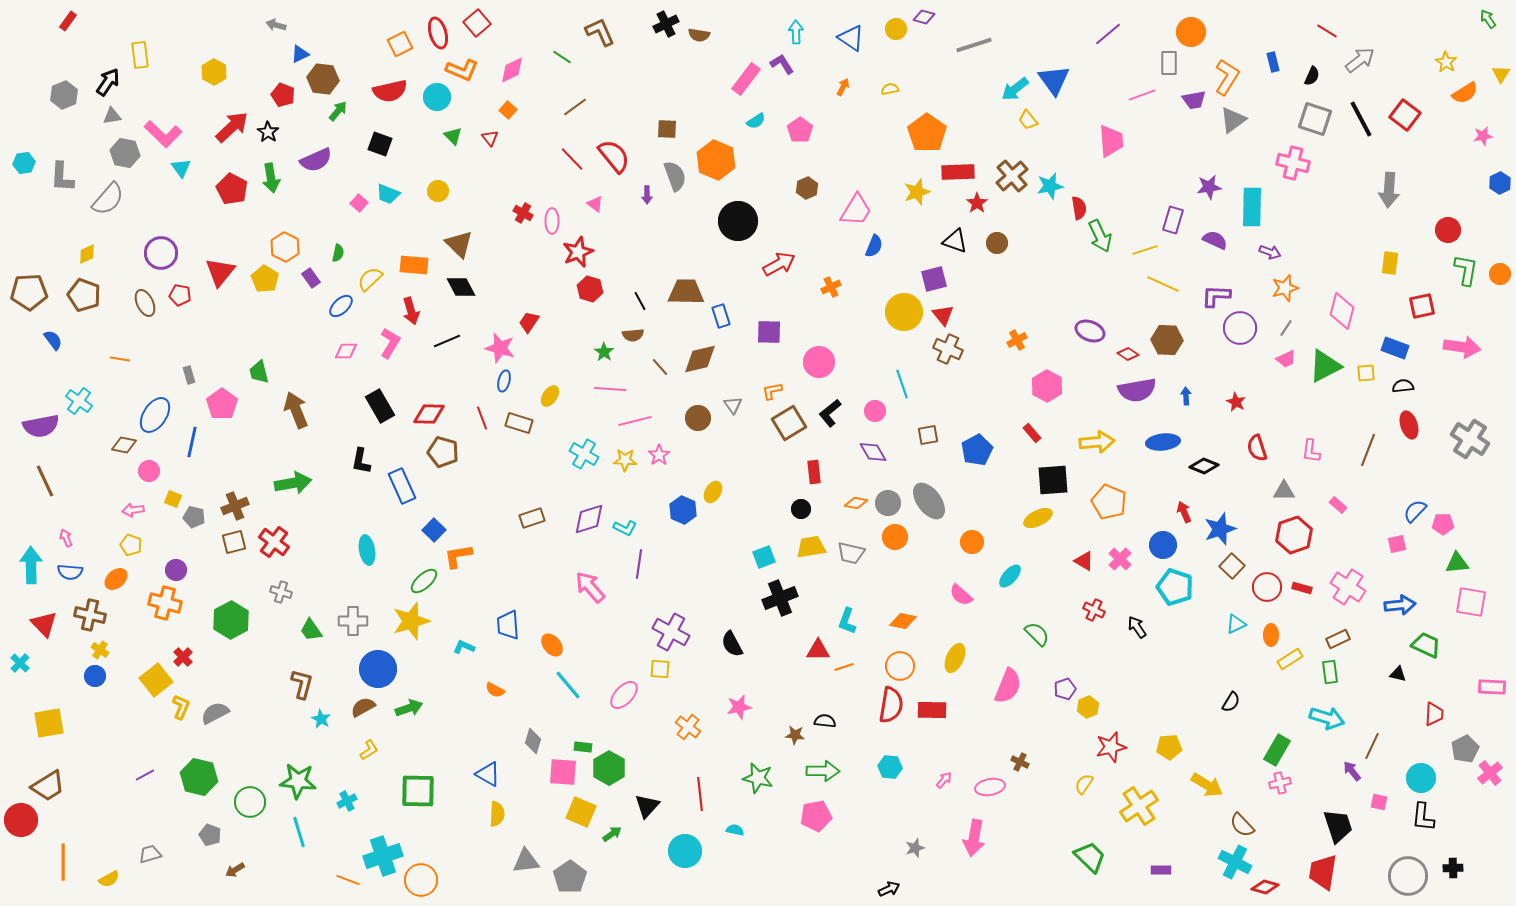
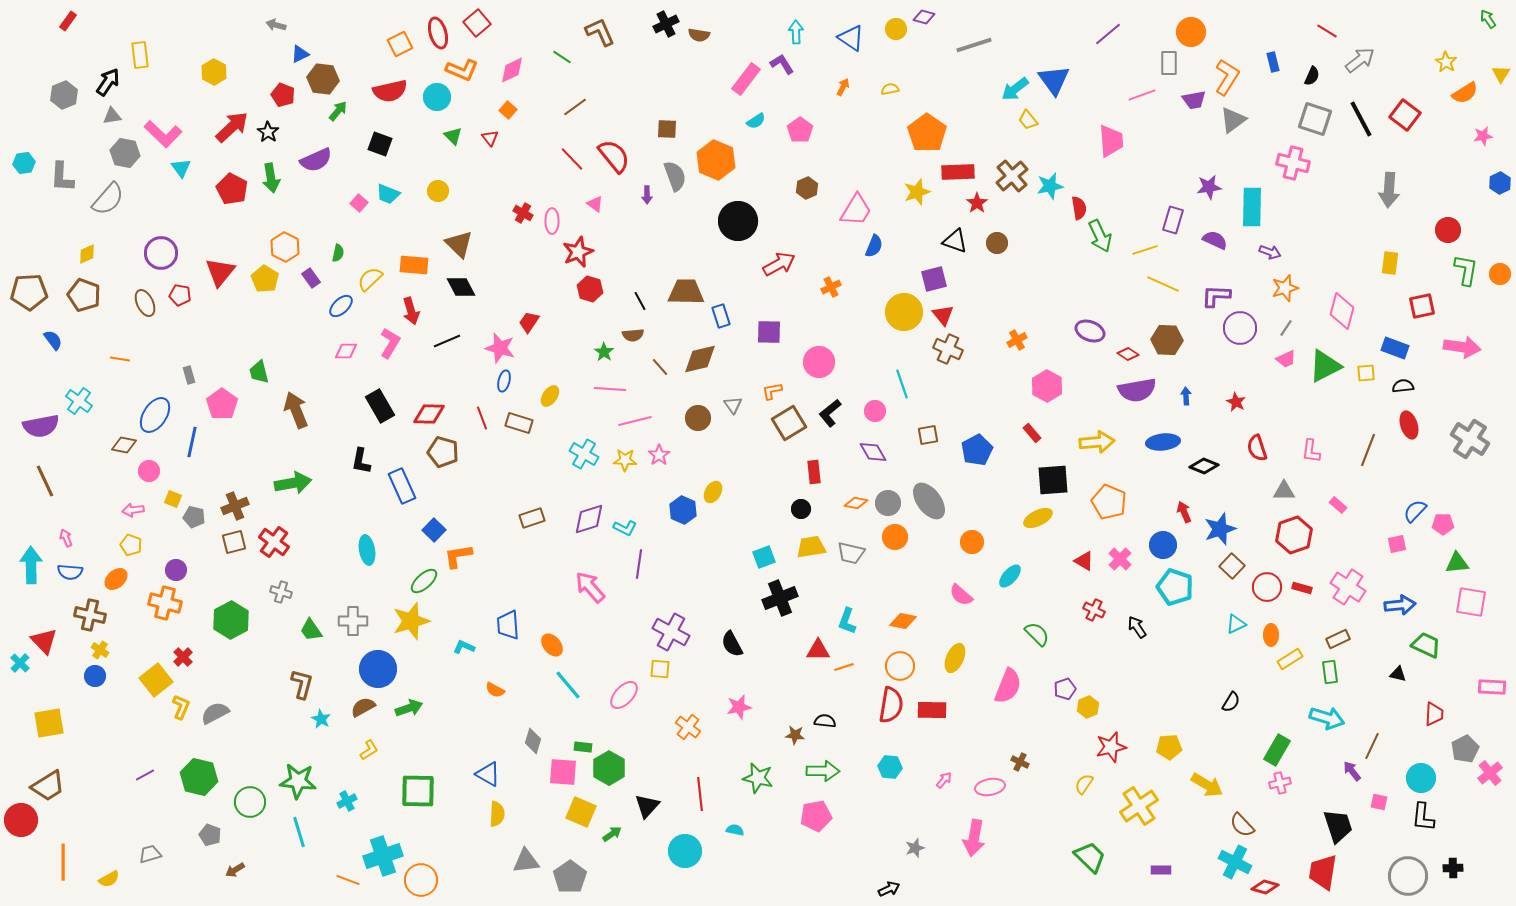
red triangle at (44, 624): moved 17 px down
